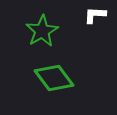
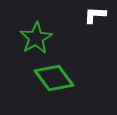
green star: moved 6 px left, 7 px down
